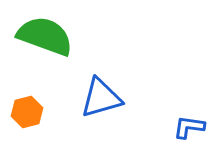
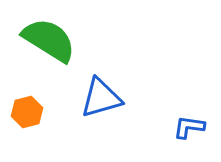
green semicircle: moved 4 px right, 4 px down; rotated 12 degrees clockwise
